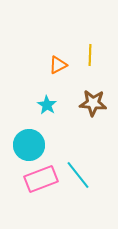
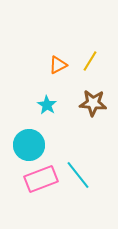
yellow line: moved 6 px down; rotated 30 degrees clockwise
